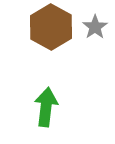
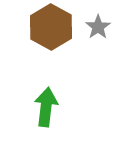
gray star: moved 3 px right
